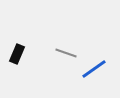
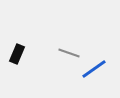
gray line: moved 3 px right
